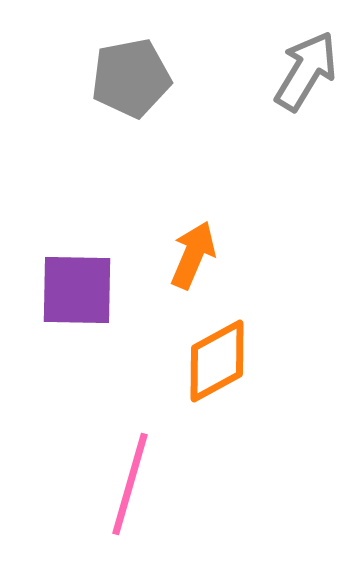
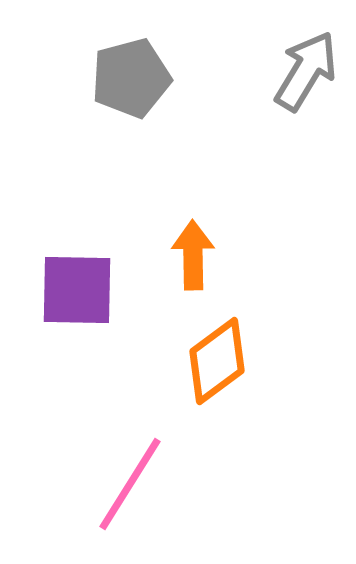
gray pentagon: rotated 4 degrees counterclockwise
orange arrow: rotated 24 degrees counterclockwise
orange diamond: rotated 8 degrees counterclockwise
pink line: rotated 16 degrees clockwise
